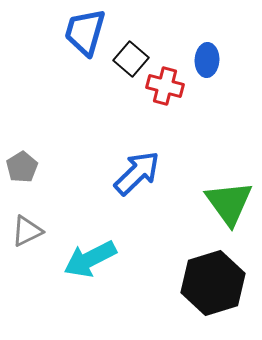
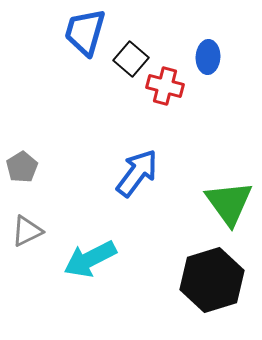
blue ellipse: moved 1 px right, 3 px up
blue arrow: rotated 9 degrees counterclockwise
black hexagon: moved 1 px left, 3 px up
